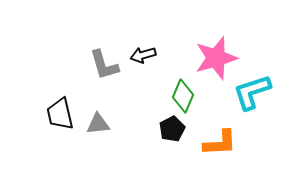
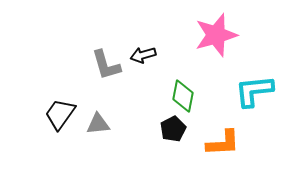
pink star: moved 23 px up
gray L-shape: moved 2 px right
cyan L-shape: moved 2 px right, 1 px up; rotated 12 degrees clockwise
green diamond: rotated 12 degrees counterclockwise
black trapezoid: rotated 48 degrees clockwise
black pentagon: moved 1 px right
orange L-shape: moved 3 px right
